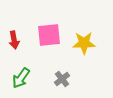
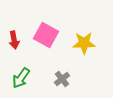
pink square: moved 3 px left; rotated 35 degrees clockwise
